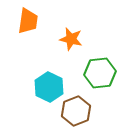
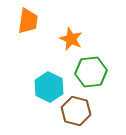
orange star: rotated 10 degrees clockwise
green hexagon: moved 9 px left, 1 px up
brown hexagon: rotated 24 degrees counterclockwise
